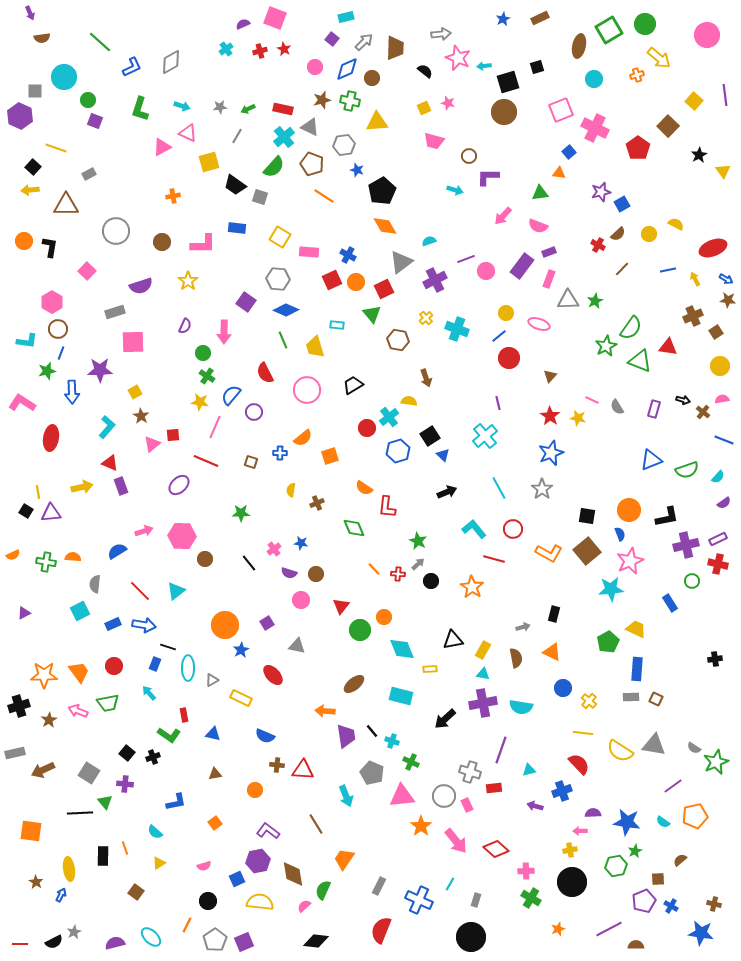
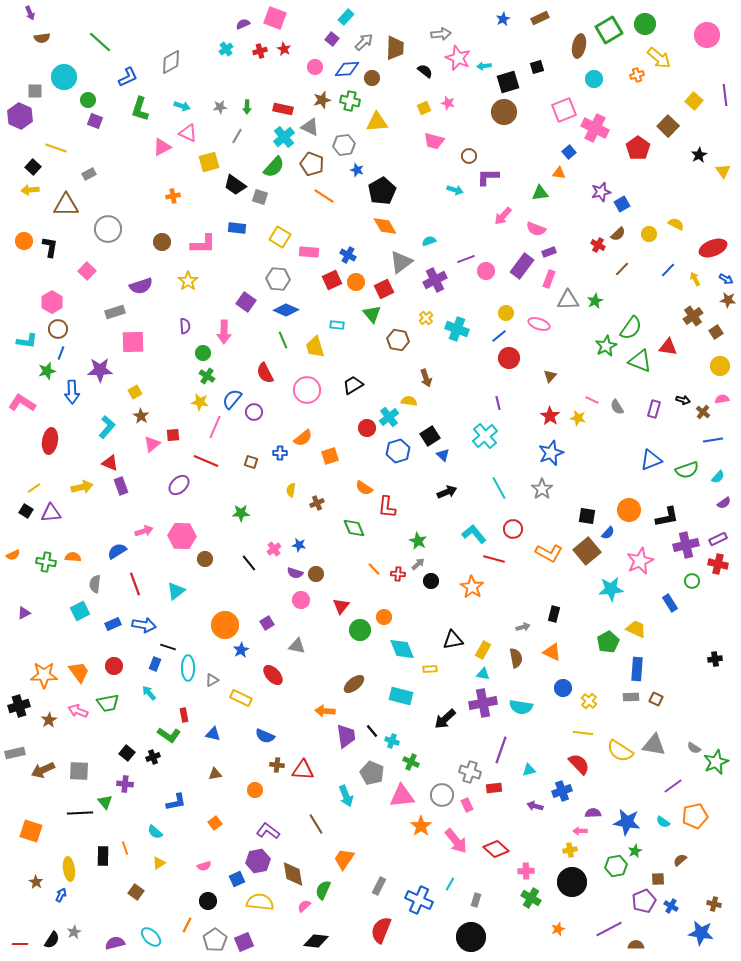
cyan rectangle at (346, 17): rotated 35 degrees counterclockwise
blue L-shape at (132, 67): moved 4 px left, 10 px down
blue diamond at (347, 69): rotated 20 degrees clockwise
green arrow at (248, 109): moved 1 px left, 2 px up; rotated 64 degrees counterclockwise
pink square at (561, 110): moved 3 px right
pink semicircle at (538, 226): moved 2 px left, 3 px down
gray circle at (116, 231): moved 8 px left, 2 px up
blue line at (668, 270): rotated 35 degrees counterclockwise
brown cross at (693, 316): rotated 12 degrees counterclockwise
purple semicircle at (185, 326): rotated 28 degrees counterclockwise
blue semicircle at (231, 395): moved 1 px right, 4 px down
red ellipse at (51, 438): moved 1 px left, 3 px down
blue line at (724, 440): moved 11 px left; rotated 30 degrees counterclockwise
yellow line at (38, 492): moved 4 px left, 4 px up; rotated 64 degrees clockwise
cyan L-shape at (474, 529): moved 5 px down
blue semicircle at (620, 534): moved 12 px left, 1 px up; rotated 64 degrees clockwise
blue star at (301, 543): moved 2 px left, 2 px down
pink star at (630, 561): moved 10 px right
purple semicircle at (289, 573): moved 6 px right
red line at (140, 591): moved 5 px left, 7 px up; rotated 25 degrees clockwise
gray square at (89, 773): moved 10 px left, 2 px up; rotated 30 degrees counterclockwise
gray circle at (444, 796): moved 2 px left, 1 px up
orange square at (31, 831): rotated 10 degrees clockwise
black semicircle at (54, 942): moved 2 px left, 2 px up; rotated 30 degrees counterclockwise
